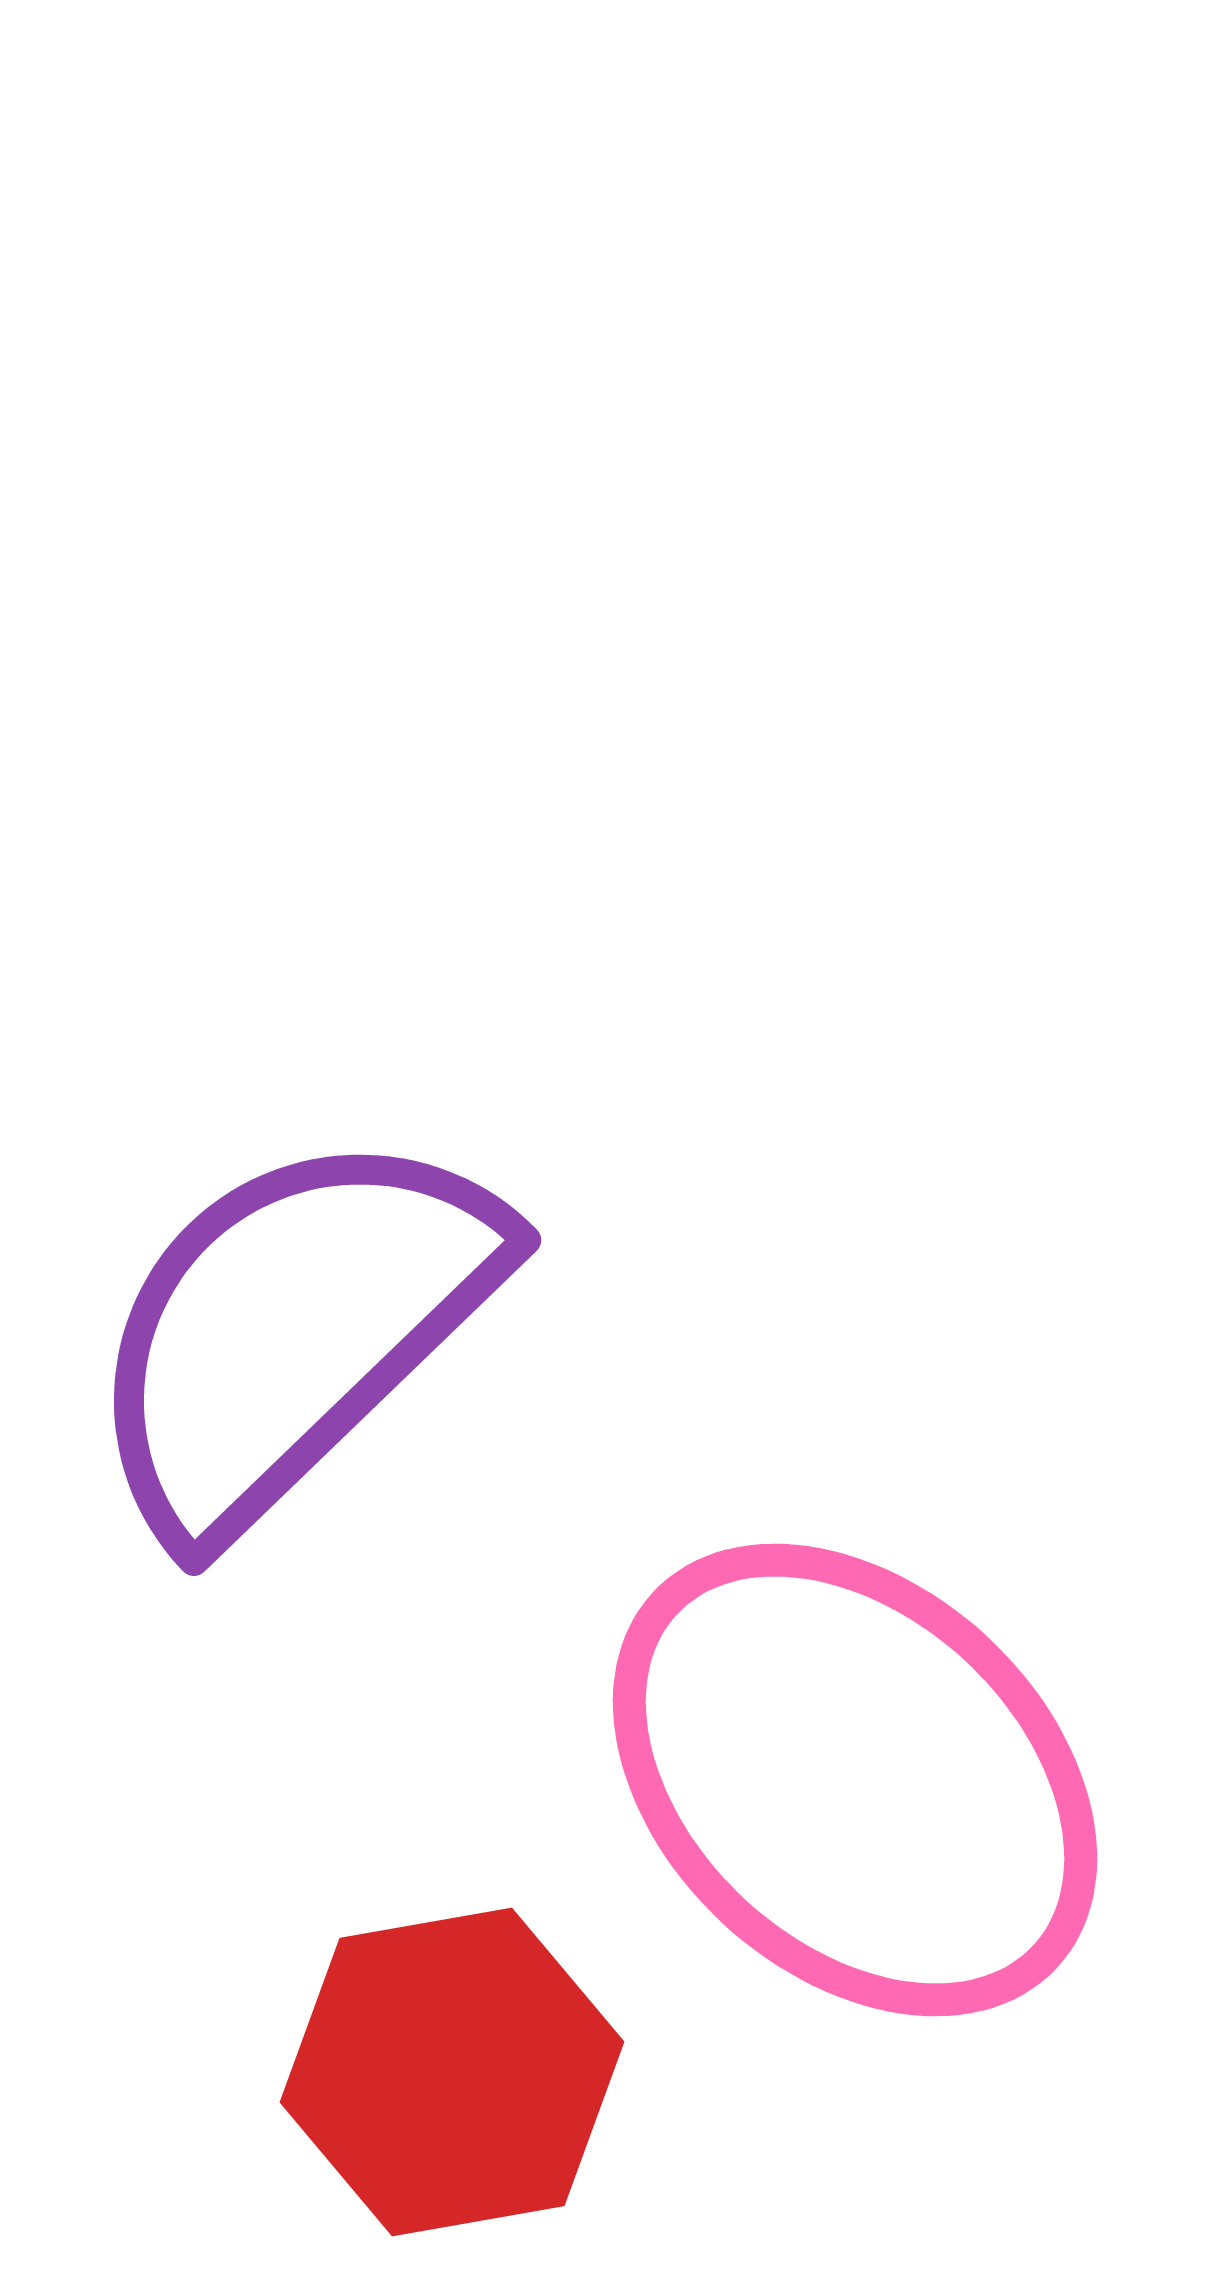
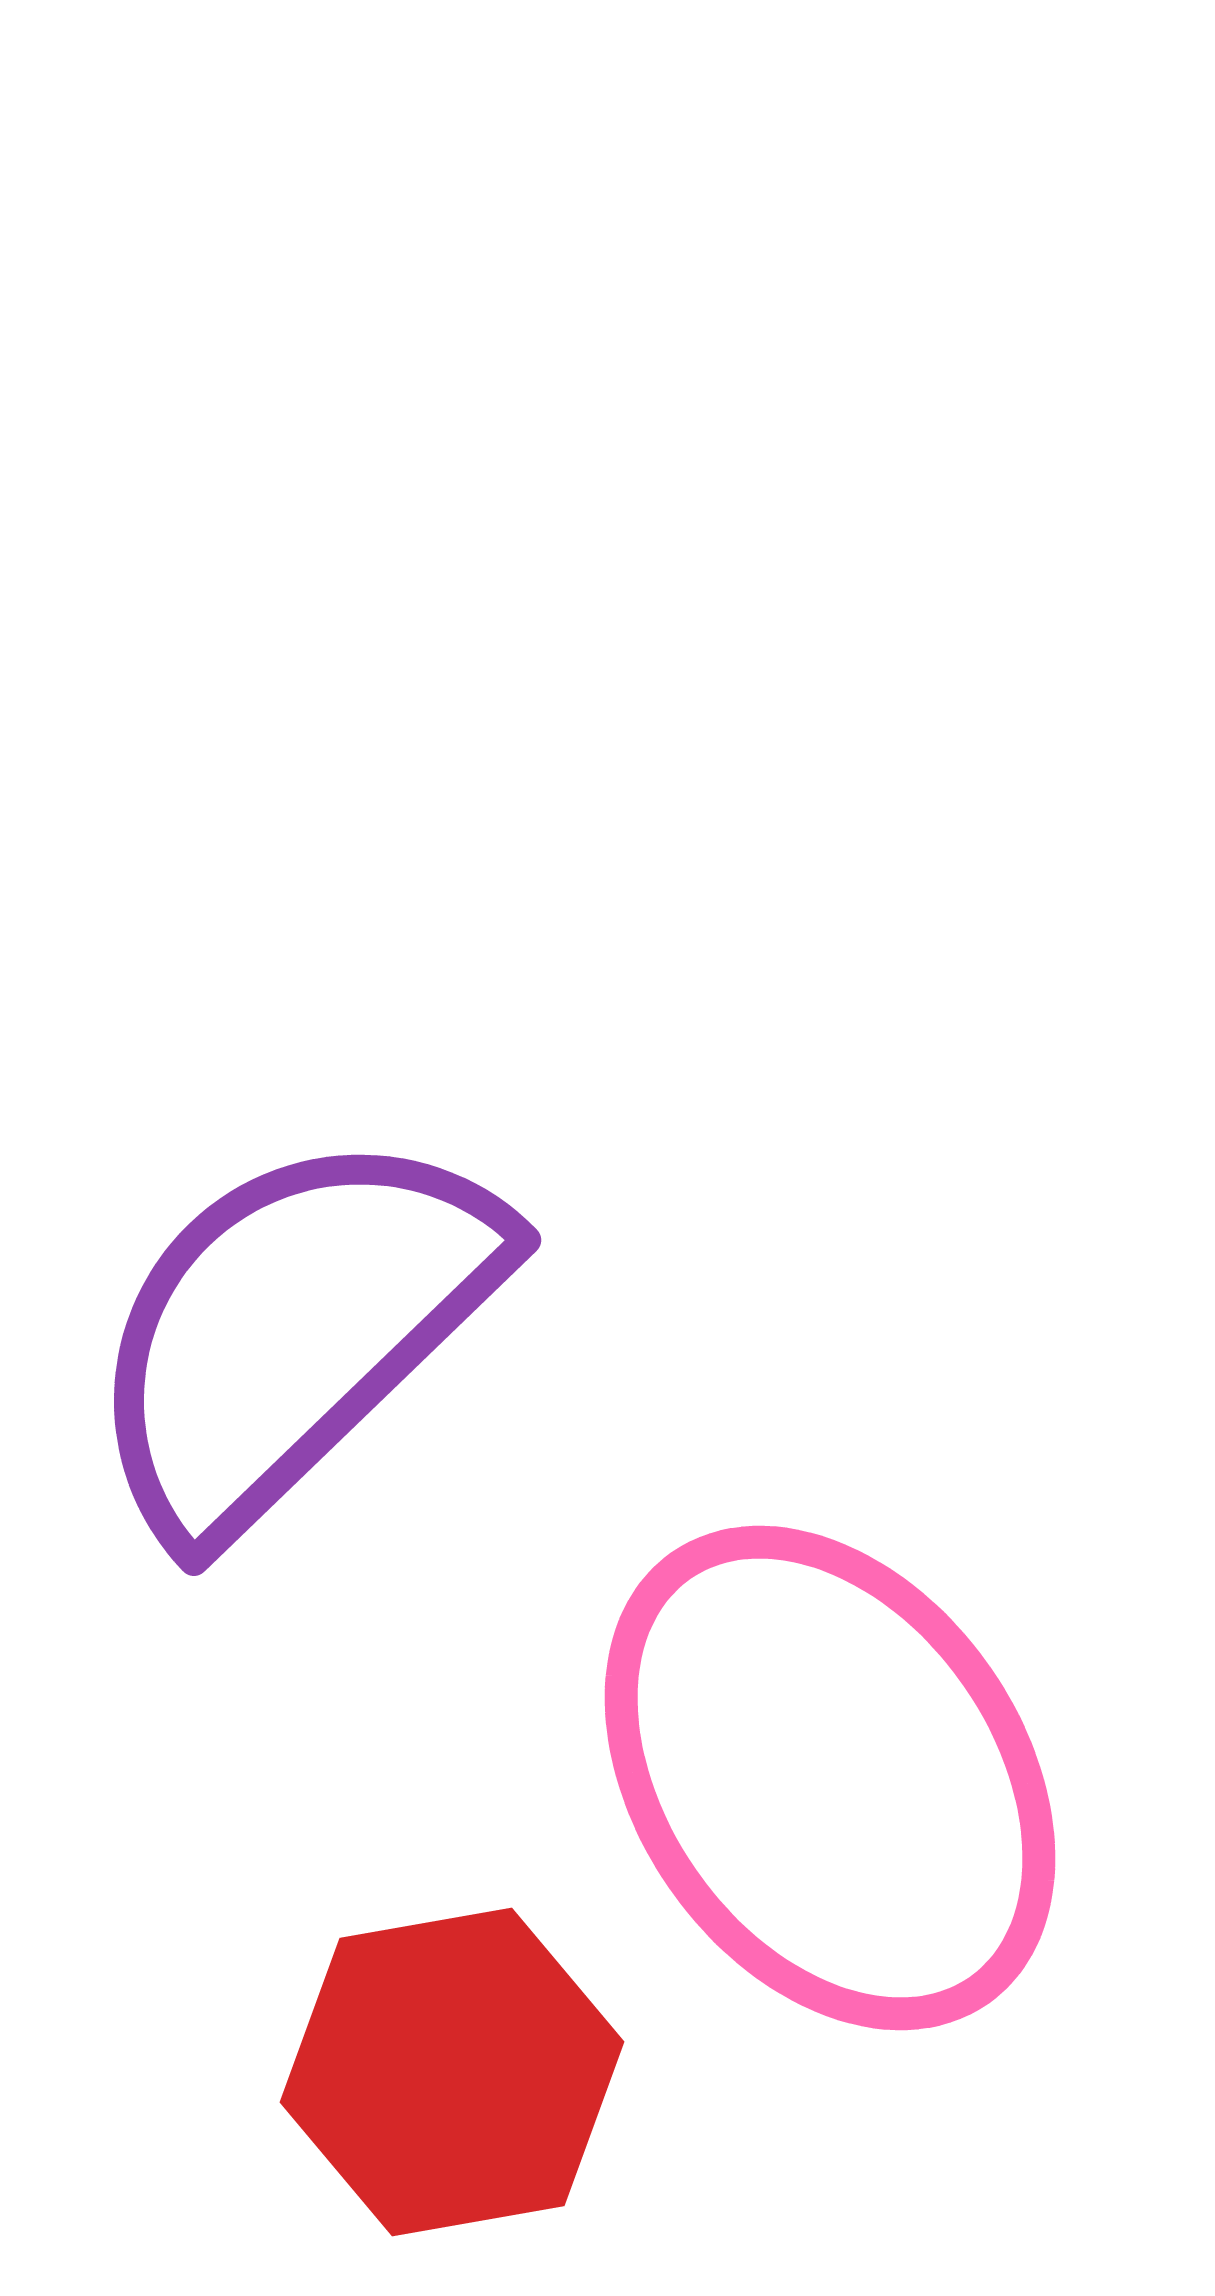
pink ellipse: moved 25 px left, 2 px up; rotated 12 degrees clockwise
